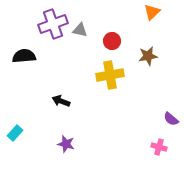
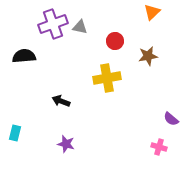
gray triangle: moved 3 px up
red circle: moved 3 px right
yellow cross: moved 3 px left, 3 px down
cyan rectangle: rotated 28 degrees counterclockwise
